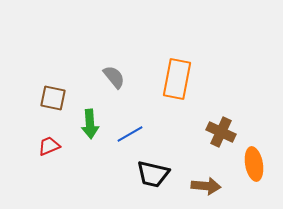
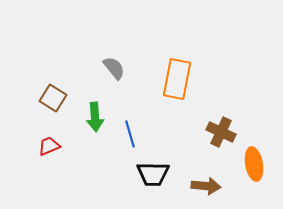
gray semicircle: moved 9 px up
brown square: rotated 20 degrees clockwise
green arrow: moved 5 px right, 7 px up
blue line: rotated 76 degrees counterclockwise
black trapezoid: rotated 12 degrees counterclockwise
